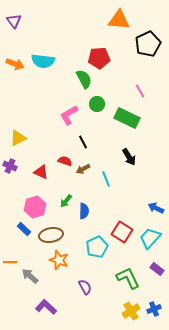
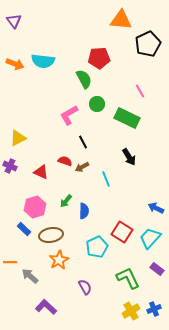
orange triangle: moved 2 px right
brown arrow: moved 1 px left, 2 px up
orange star: rotated 24 degrees clockwise
